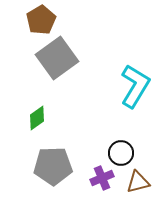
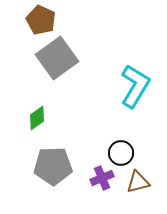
brown pentagon: rotated 16 degrees counterclockwise
